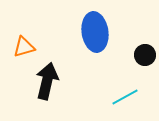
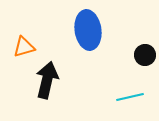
blue ellipse: moved 7 px left, 2 px up
black arrow: moved 1 px up
cyan line: moved 5 px right; rotated 16 degrees clockwise
